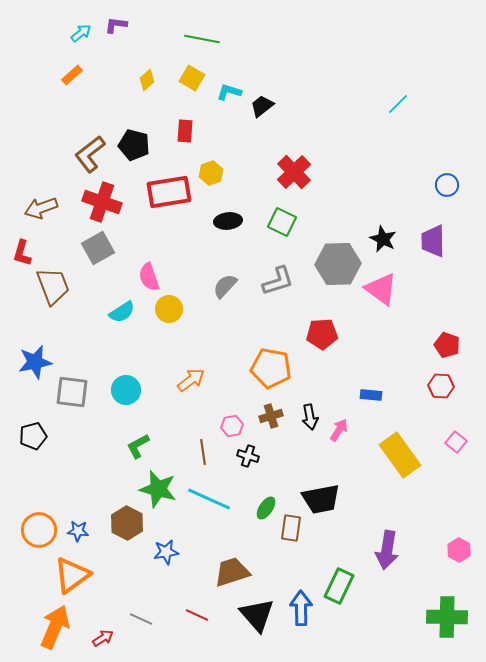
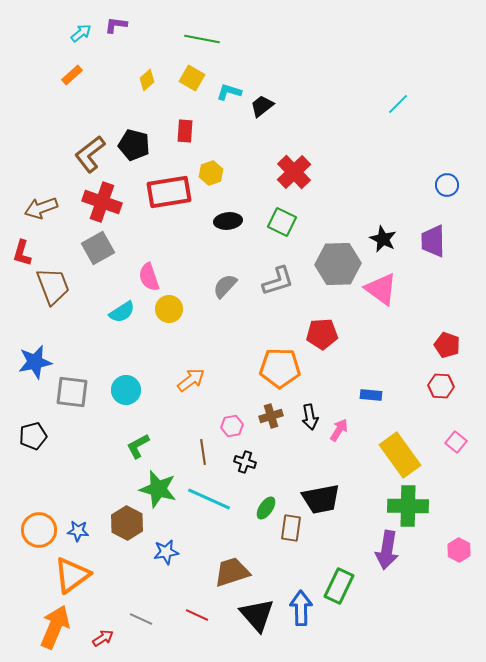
orange pentagon at (271, 368): moved 9 px right; rotated 9 degrees counterclockwise
black cross at (248, 456): moved 3 px left, 6 px down
green cross at (447, 617): moved 39 px left, 111 px up
